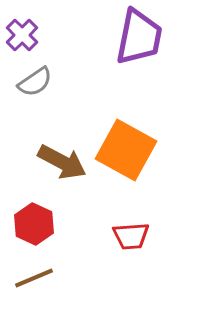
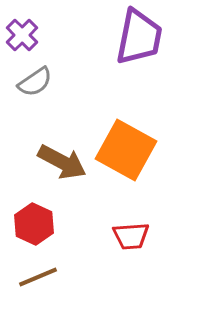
brown line: moved 4 px right, 1 px up
